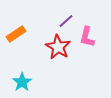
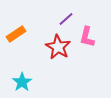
purple line: moved 2 px up
